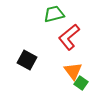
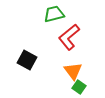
green square: moved 2 px left, 4 px down
